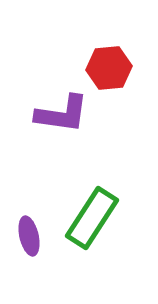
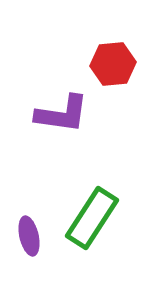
red hexagon: moved 4 px right, 4 px up
